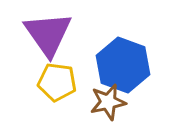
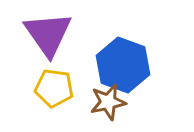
yellow pentagon: moved 3 px left, 6 px down
